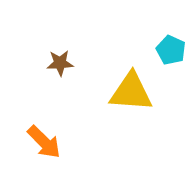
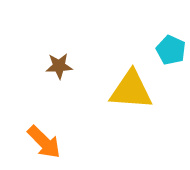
brown star: moved 1 px left, 3 px down
yellow triangle: moved 2 px up
